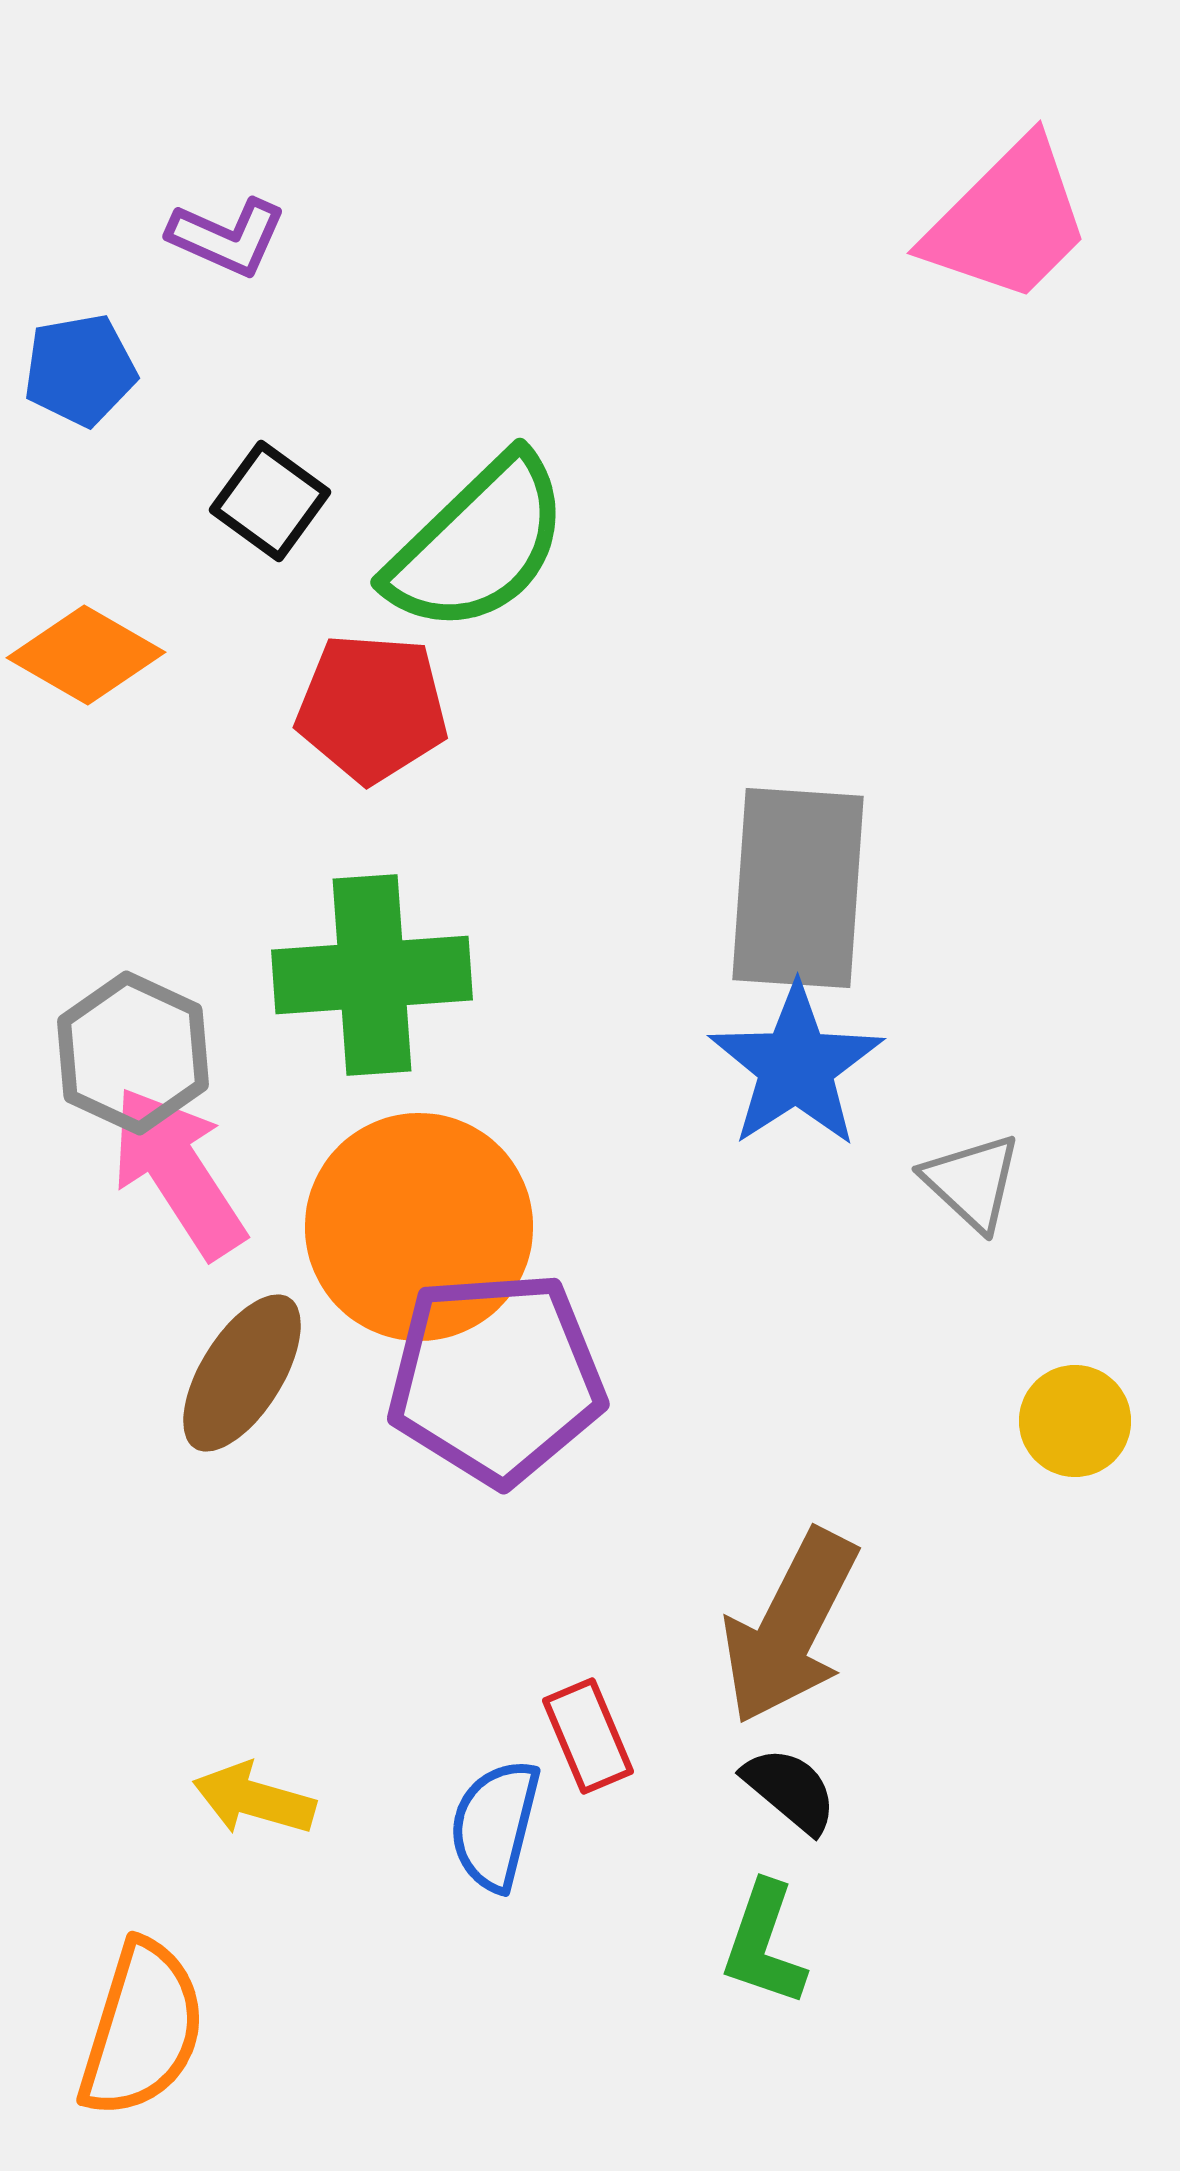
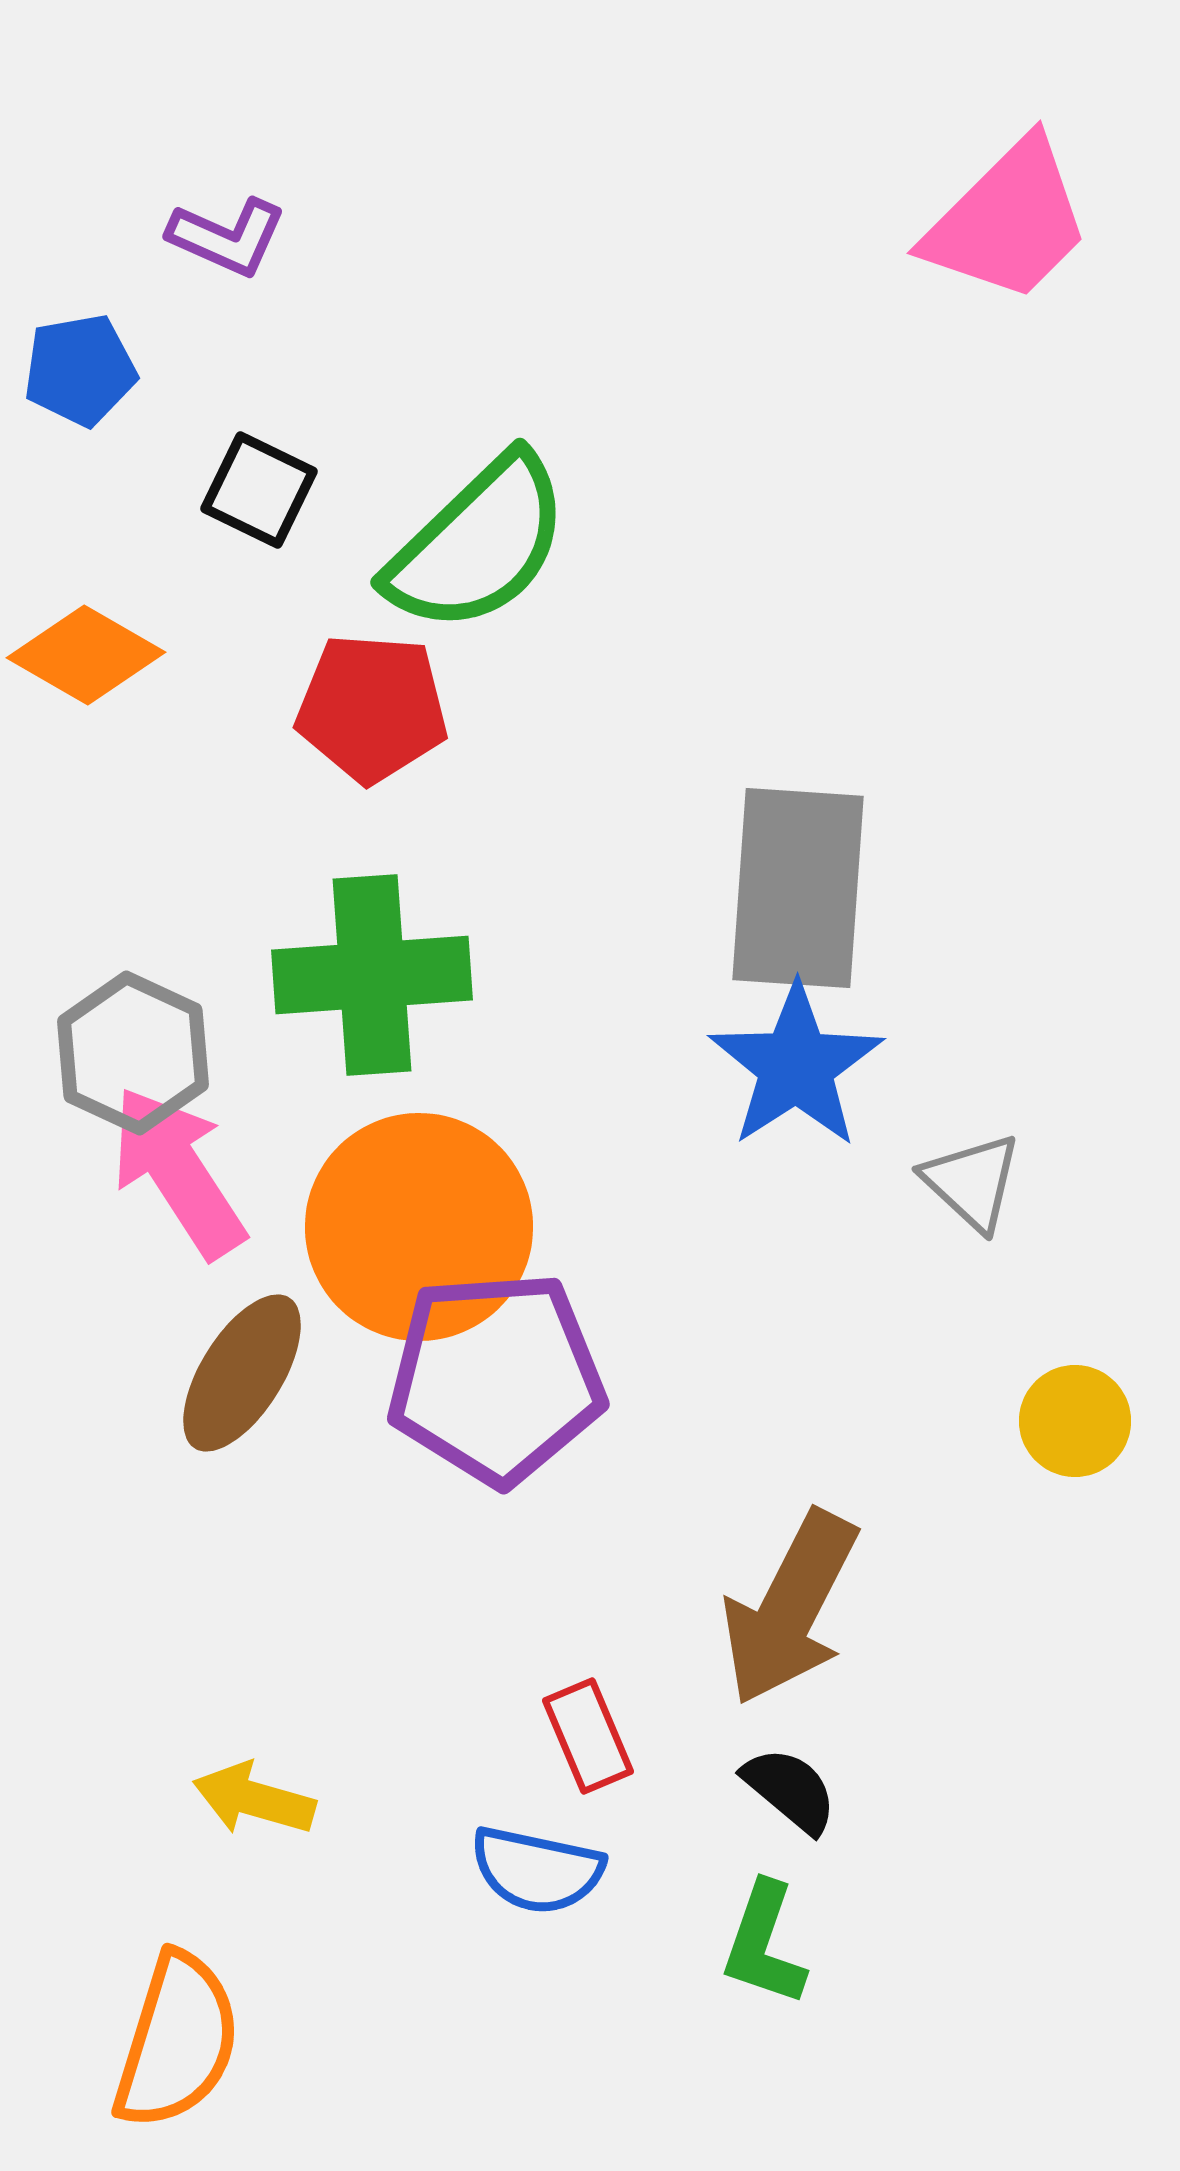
black square: moved 11 px left, 11 px up; rotated 10 degrees counterclockwise
brown arrow: moved 19 px up
blue semicircle: moved 42 px right, 45 px down; rotated 92 degrees counterclockwise
orange semicircle: moved 35 px right, 12 px down
